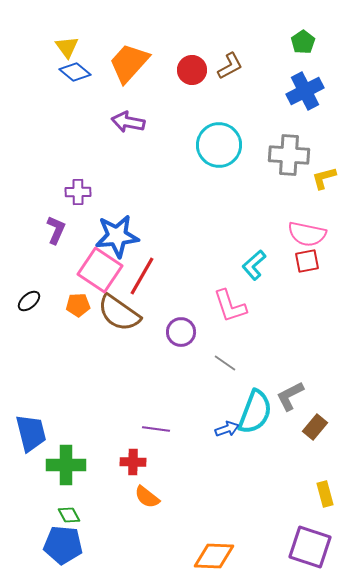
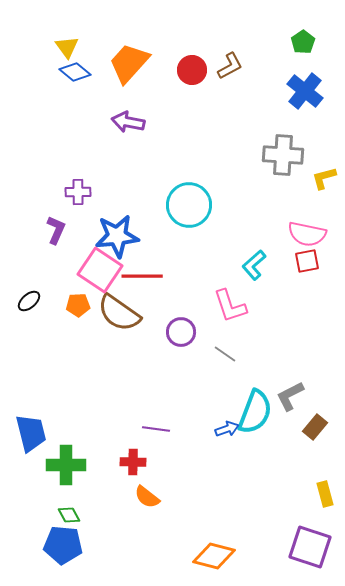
blue cross: rotated 24 degrees counterclockwise
cyan circle: moved 30 px left, 60 px down
gray cross: moved 6 px left
red line: rotated 60 degrees clockwise
gray line: moved 9 px up
orange diamond: rotated 12 degrees clockwise
